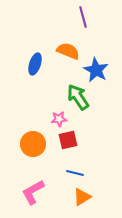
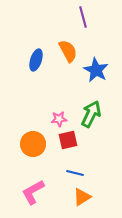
orange semicircle: rotated 40 degrees clockwise
blue ellipse: moved 1 px right, 4 px up
green arrow: moved 13 px right, 17 px down; rotated 60 degrees clockwise
